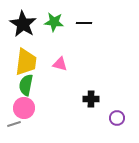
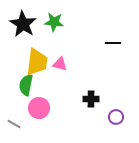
black line: moved 29 px right, 20 px down
yellow trapezoid: moved 11 px right
pink circle: moved 15 px right
purple circle: moved 1 px left, 1 px up
gray line: rotated 48 degrees clockwise
